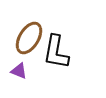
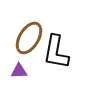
purple triangle: rotated 24 degrees counterclockwise
